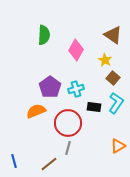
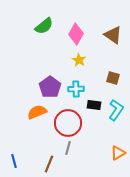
green semicircle: moved 9 px up; rotated 48 degrees clockwise
pink diamond: moved 16 px up
yellow star: moved 26 px left
brown square: rotated 24 degrees counterclockwise
cyan cross: rotated 14 degrees clockwise
cyan L-shape: moved 7 px down
black rectangle: moved 2 px up
orange semicircle: moved 1 px right, 1 px down
orange triangle: moved 7 px down
brown line: rotated 30 degrees counterclockwise
